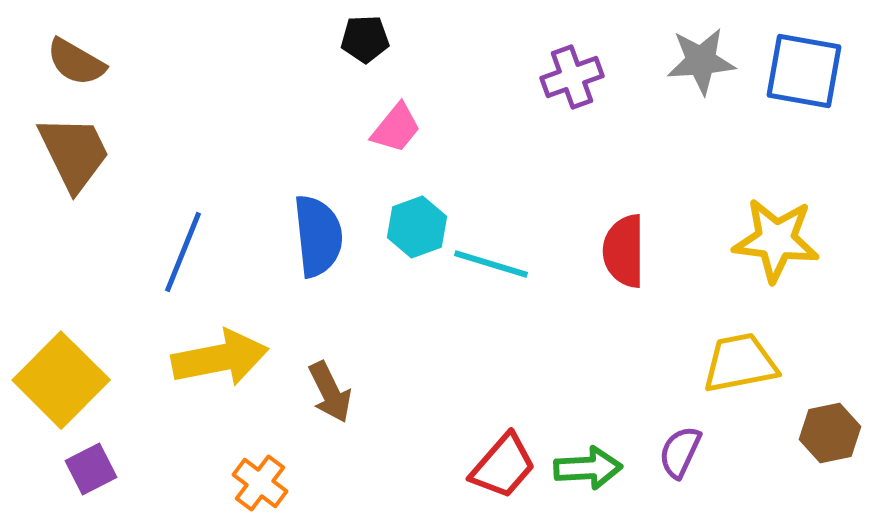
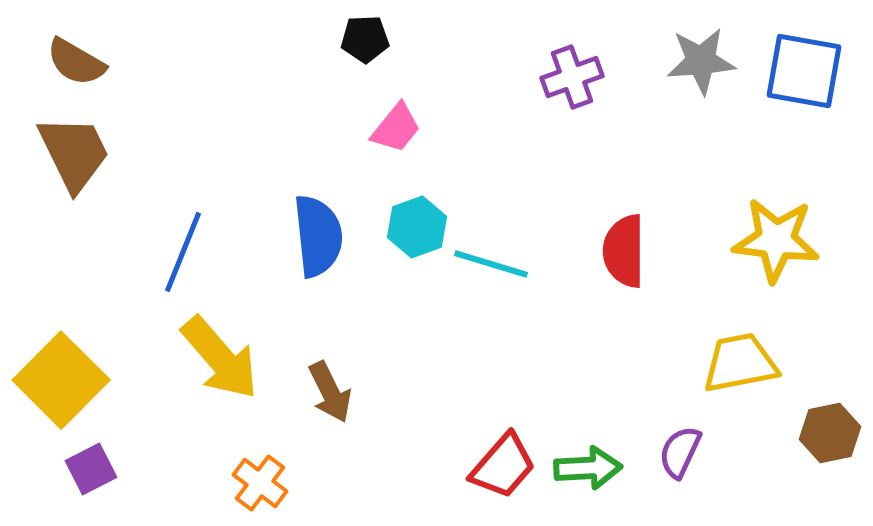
yellow arrow: rotated 60 degrees clockwise
